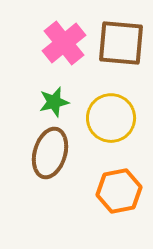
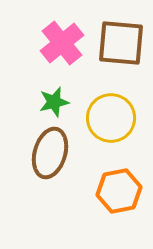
pink cross: moved 2 px left
